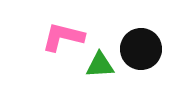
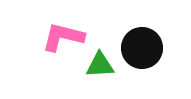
black circle: moved 1 px right, 1 px up
